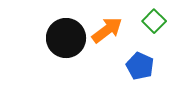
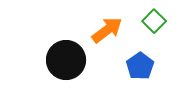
black circle: moved 22 px down
blue pentagon: rotated 12 degrees clockwise
